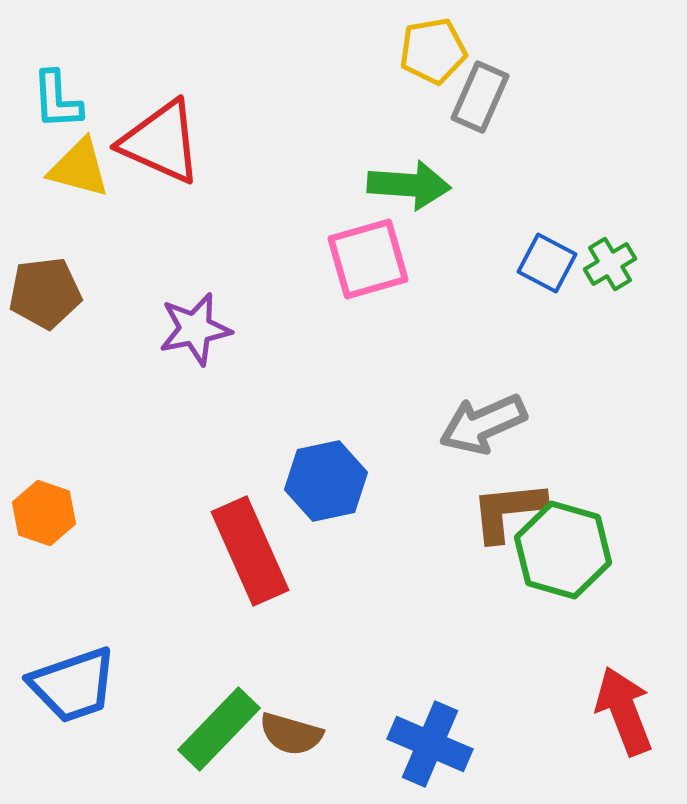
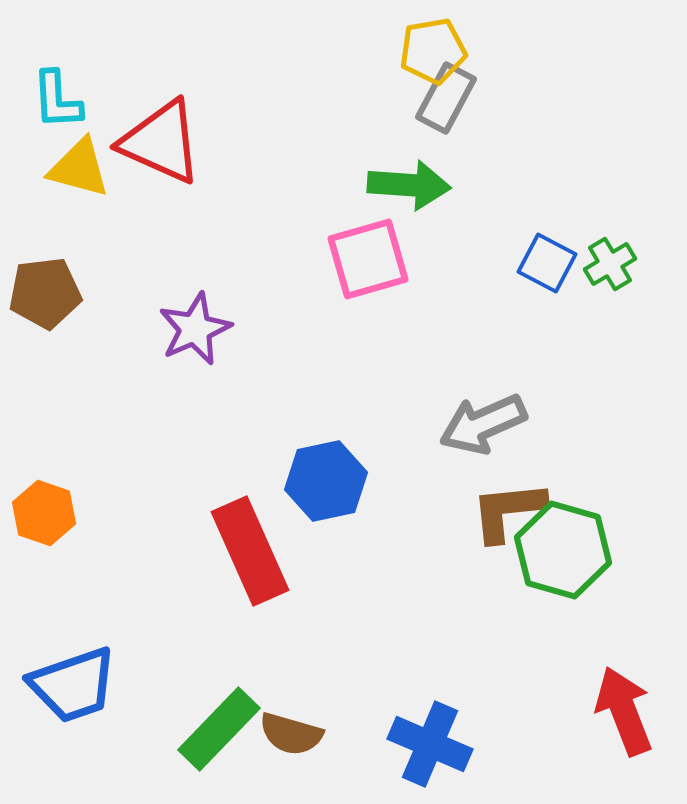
gray rectangle: moved 34 px left, 1 px down; rotated 4 degrees clockwise
purple star: rotated 12 degrees counterclockwise
